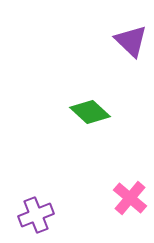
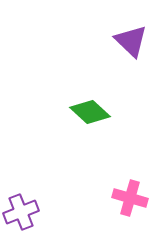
pink cross: rotated 24 degrees counterclockwise
purple cross: moved 15 px left, 3 px up
